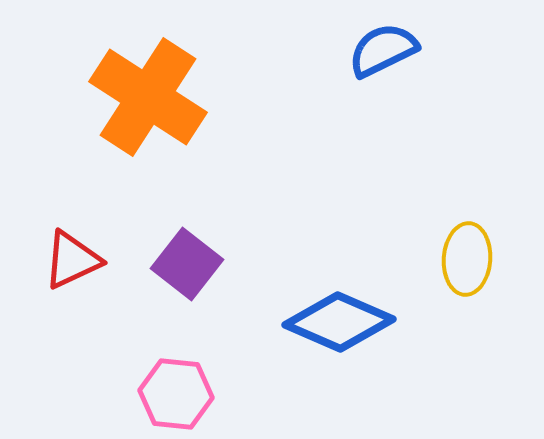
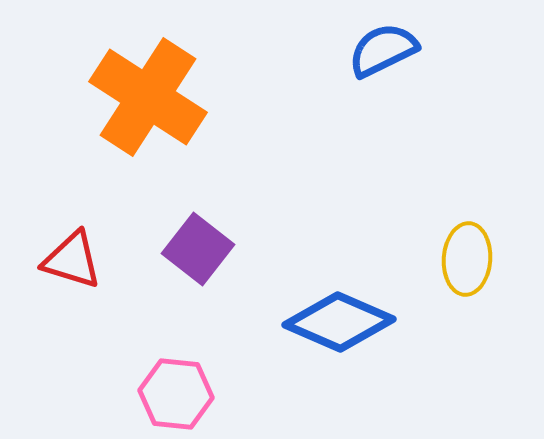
red triangle: rotated 42 degrees clockwise
purple square: moved 11 px right, 15 px up
